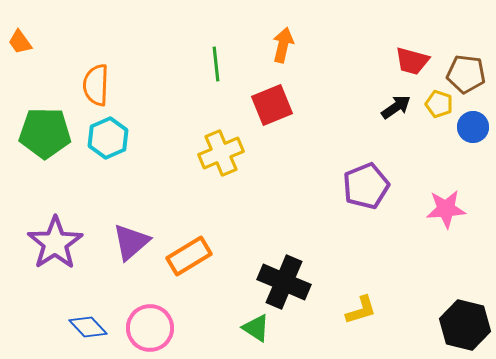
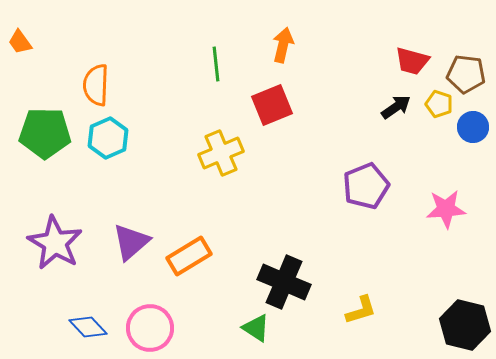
purple star: rotated 8 degrees counterclockwise
